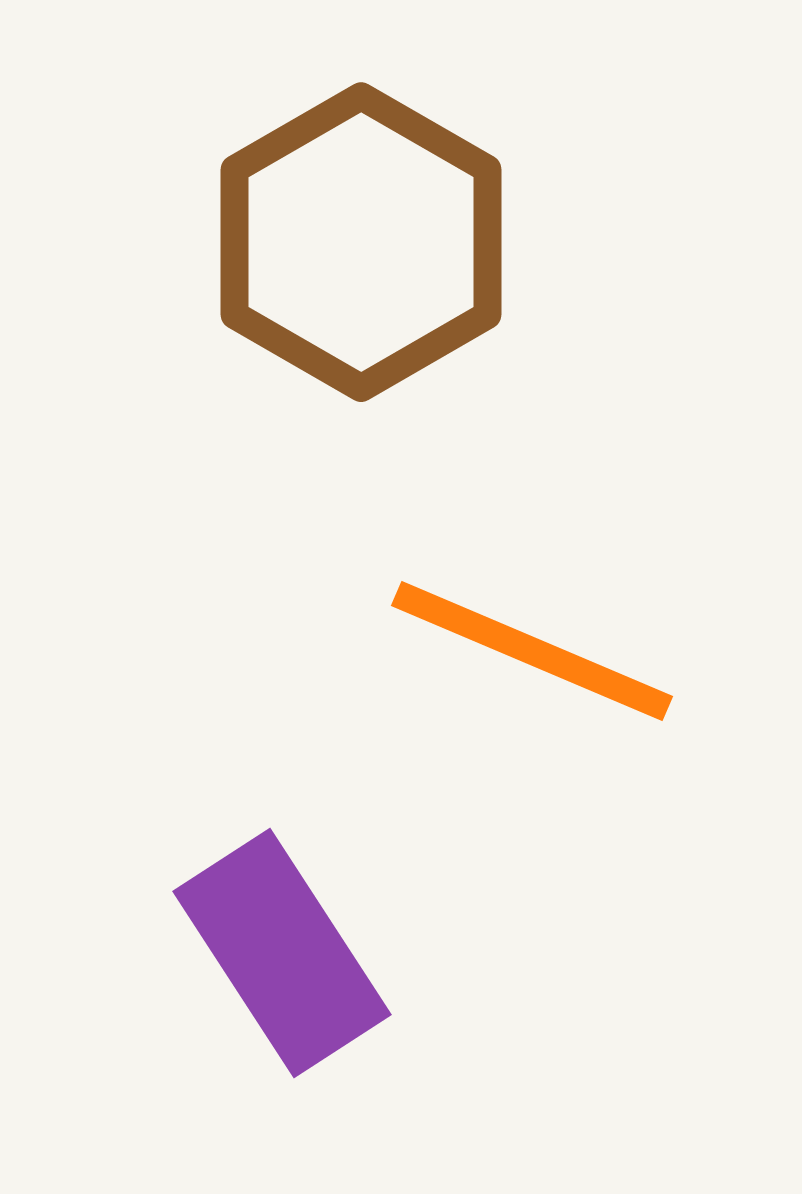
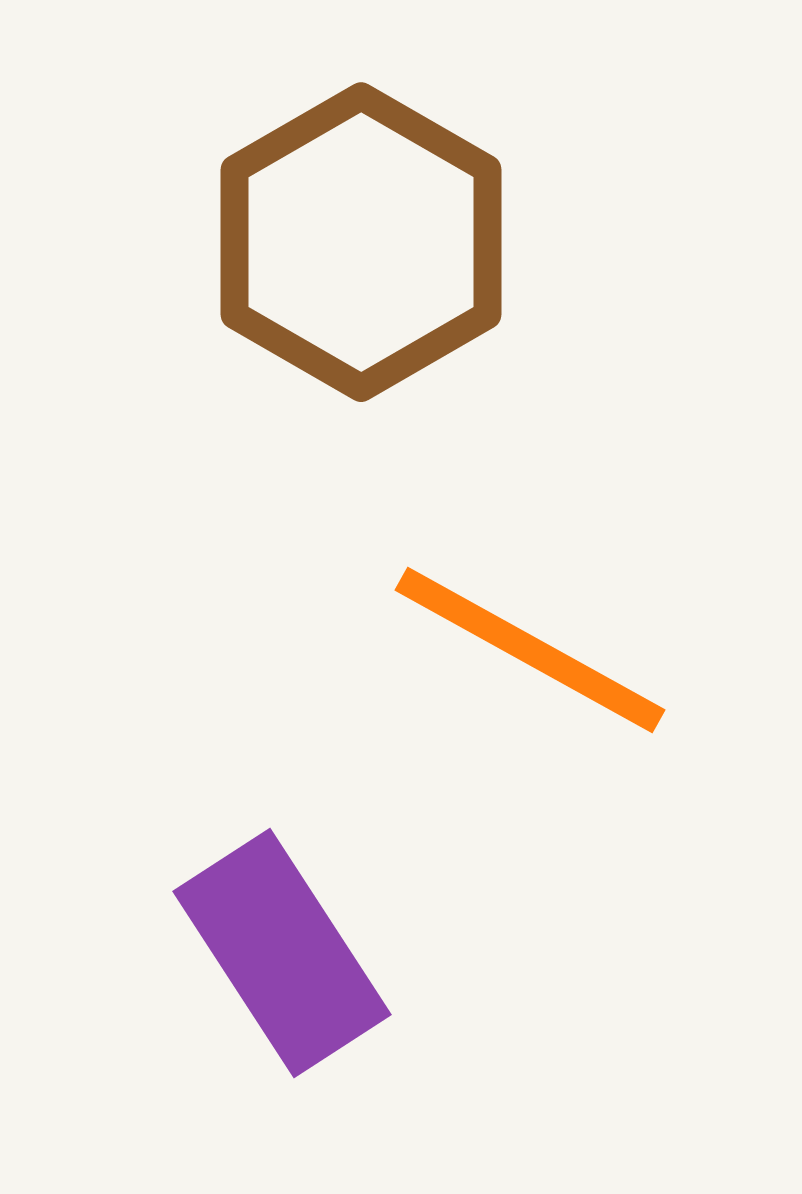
orange line: moved 2 px left, 1 px up; rotated 6 degrees clockwise
